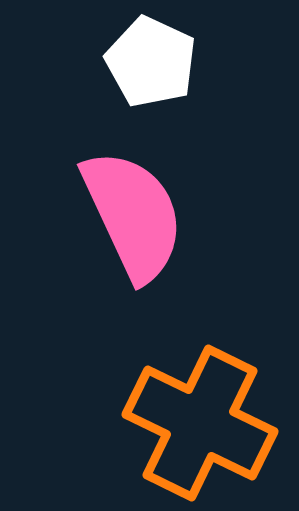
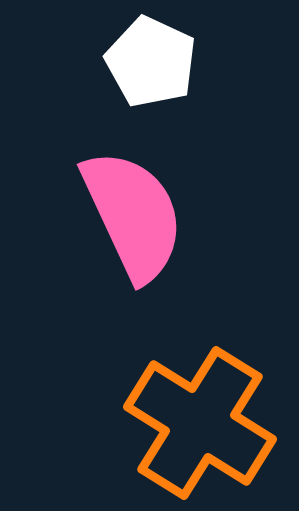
orange cross: rotated 6 degrees clockwise
